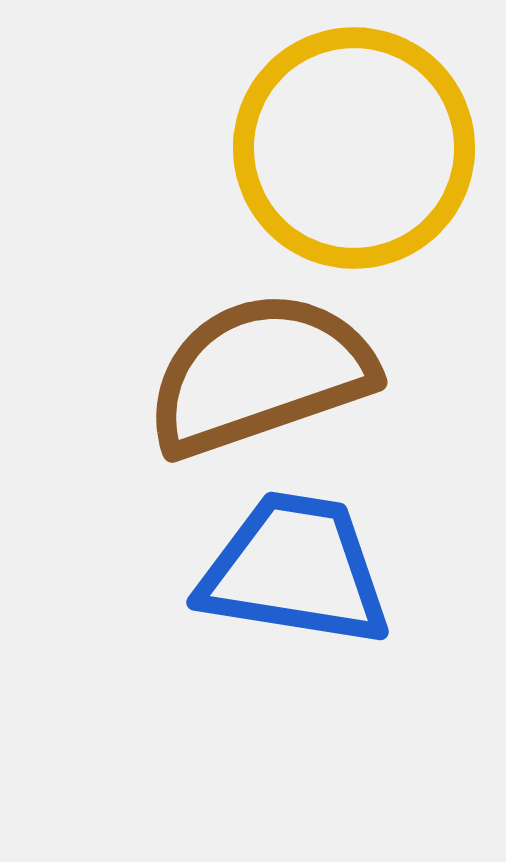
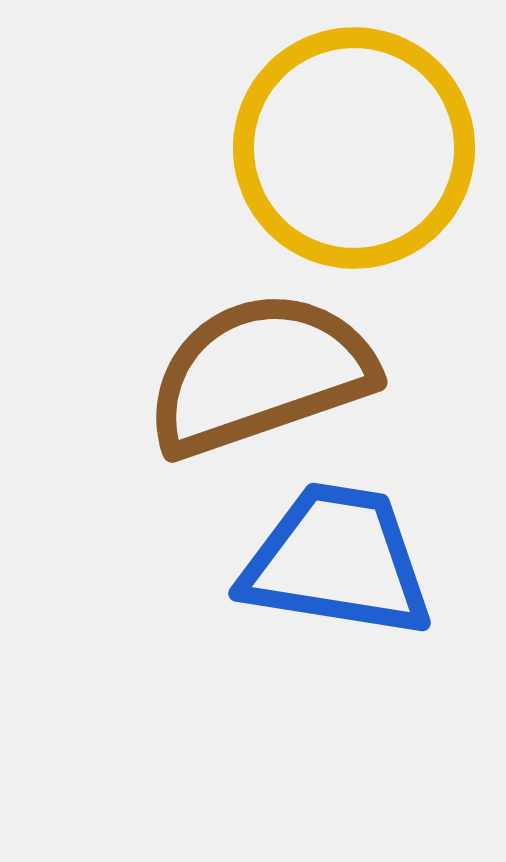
blue trapezoid: moved 42 px right, 9 px up
